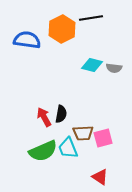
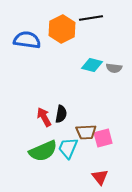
brown trapezoid: moved 3 px right, 1 px up
cyan trapezoid: rotated 45 degrees clockwise
red triangle: rotated 18 degrees clockwise
